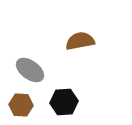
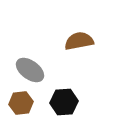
brown semicircle: moved 1 px left
brown hexagon: moved 2 px up; rotated 10 degrees counterclockwise
